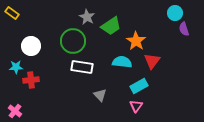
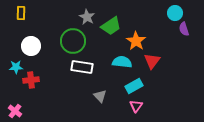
yellow rectangle: moved 9 px right; rotated 56 degrees clockwise
cyan rectangle: moved 5 px left
gray triangle: moved 1 px down
